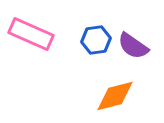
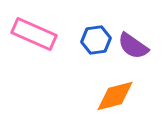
pink rectangle: moved 3 px right
